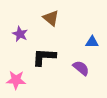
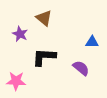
brown triangle: moved 7 px left
pink star: moved 1 px down
